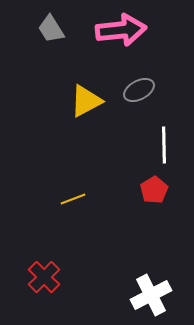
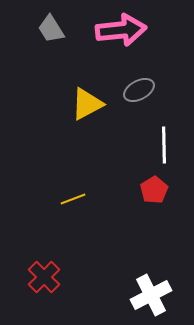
yellow triangle: moved 1 px right, 3 px down
